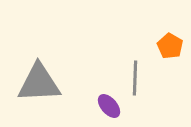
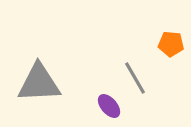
orange pentagon: moved 1 px right, 2 px up; rotated 25 degrees counterclockwise
gray line: rotated 32 degrees counterclockwise
